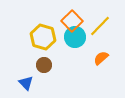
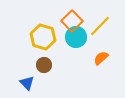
cyan circle: moved 1 px right
blue triangle: moved 1 px right
